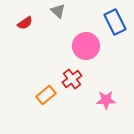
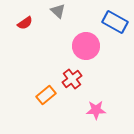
blue rectangle: rotated 35 degrees counterclockwise
pink star: moved 10 px left, 10 px down
